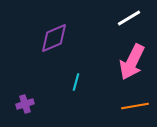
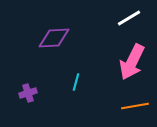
purple diamond: rotated 20 degrees clockwise
purple cross: moved 3 px right, 11 px up
